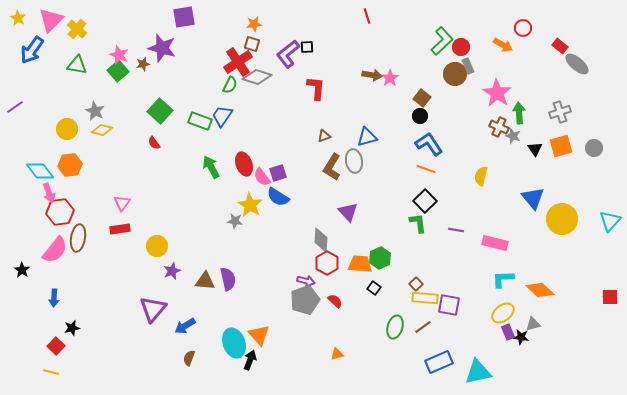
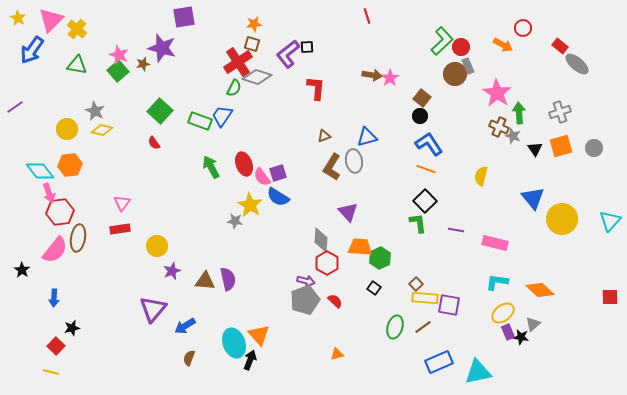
green semicircle at (230, 85): moved 4 px right, 3 px down
orange trapezoid at (360, 264): moved 17 px up
cyan L-shape at (503, 279): moved 6 px left, 3 px down; rotated 10 degrees clockwise
gray triangle at (533, 324): rotated 28 degrees counterclockwise
